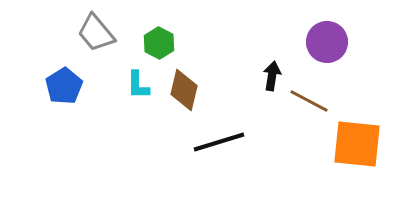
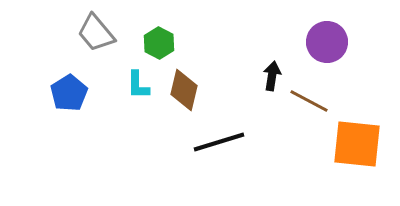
blue pentagon: moved 5 px right, 7 px down
